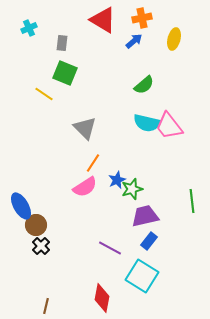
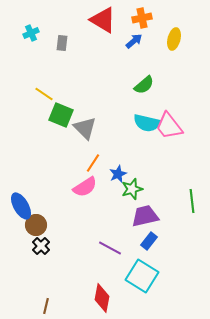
cyan cross: moved 2 px right, 5 px down
green square: moved 4 px left, 42 px down
blue star: moved 1 px right, 6 px up
